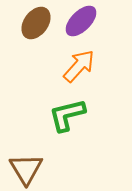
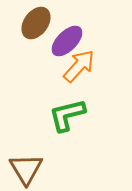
purple ellipse: moved 14 px left, 20 px down
